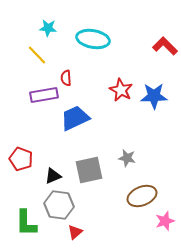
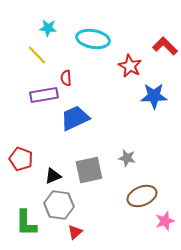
red star: moved 9 px right, 24 px up
